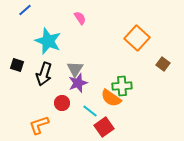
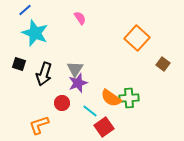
cyan star: moved 13 px left, 8 px up
black square: moved 2 px right, 1 px up
green cross: moved 7 px right, 12 px down
